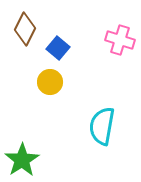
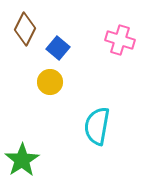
cyan semicircle: moved 5 px left
